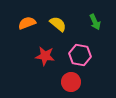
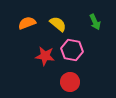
pink hexagon: moved 8 px left, 5 px up
red circle: moved 1 px left
